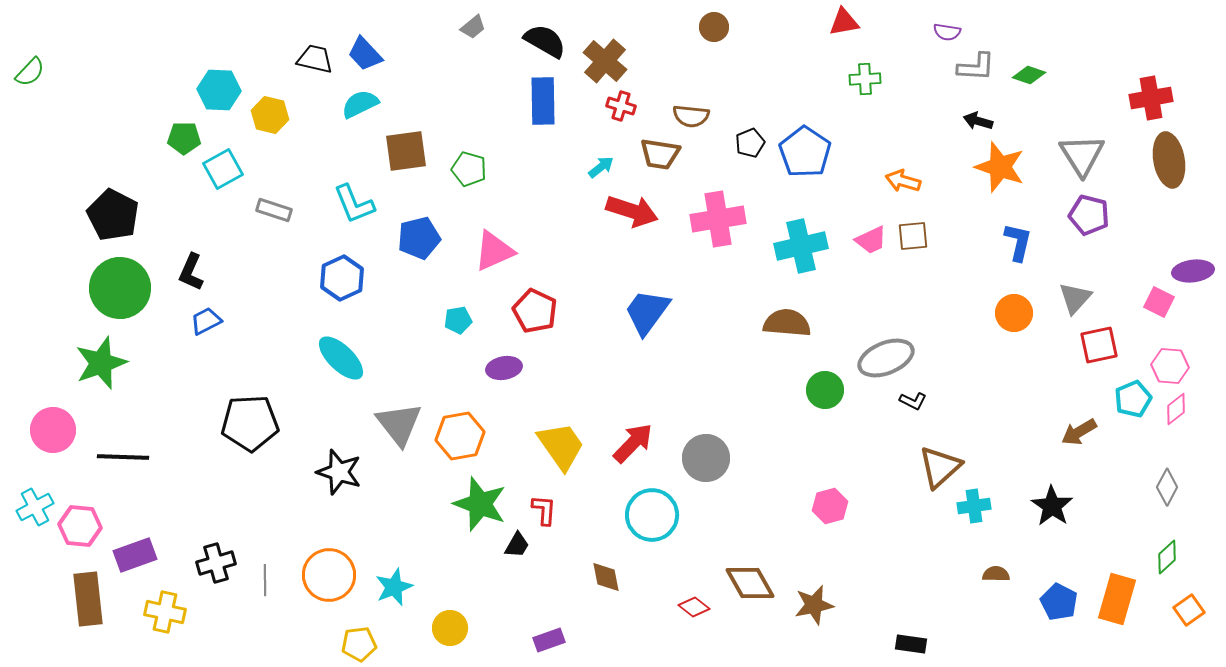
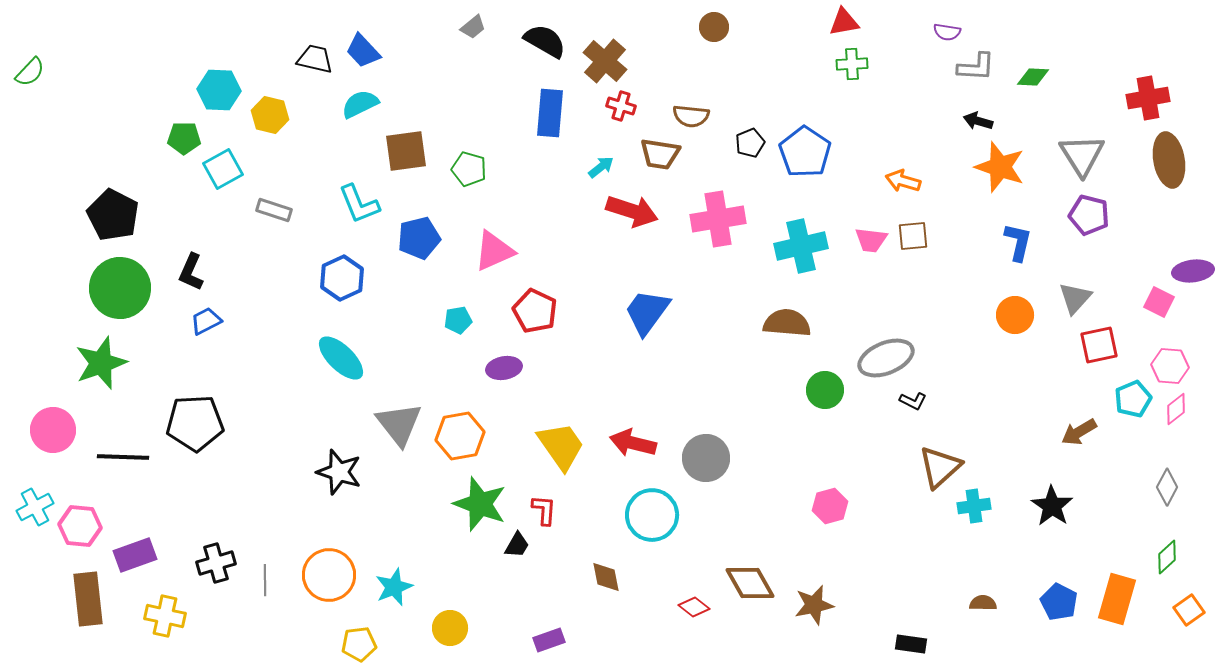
blue trapezoid at (365, 54): moved 2 px left, 3 px up
green diamond at (1029, 75): moved 4 px right, 2 px down; rotated 16 degrees counterclockwise
green cross at (865, 79): moved 13 px left, 15 px up
red cross at (1151, 98): moved 3 px left
blue rectangle at (543, 101): moved 7 px right, 12 px down; rotated 6 degrees clockwise
cyan L-shape at (354, 204): moved 5 px right
pink trapezoid at (871, 240): rotated 32 degrees clockwise
orange circle at (1014, 313): moved 1 px right, 2 px down
black pentagon at (250, 423): moved 55 px left
red arrow at (633, 443): rotated 120 degrees counterclockwise
brown semicircle at (996, 574): moved 13 px left, 29 px down
yellow cross at (165, 612): moved 4 px down
